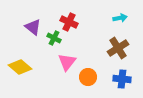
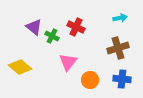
red cross: moved 7 px right, 5 px down
purple triangle: moved 1 px right
green cross: moved 2 px left, 2 px up
brown cross: rotated 15 degrees clockwise
pink triangle: moved 1 px right
orange circle: moved 2 px right, 3 px down
